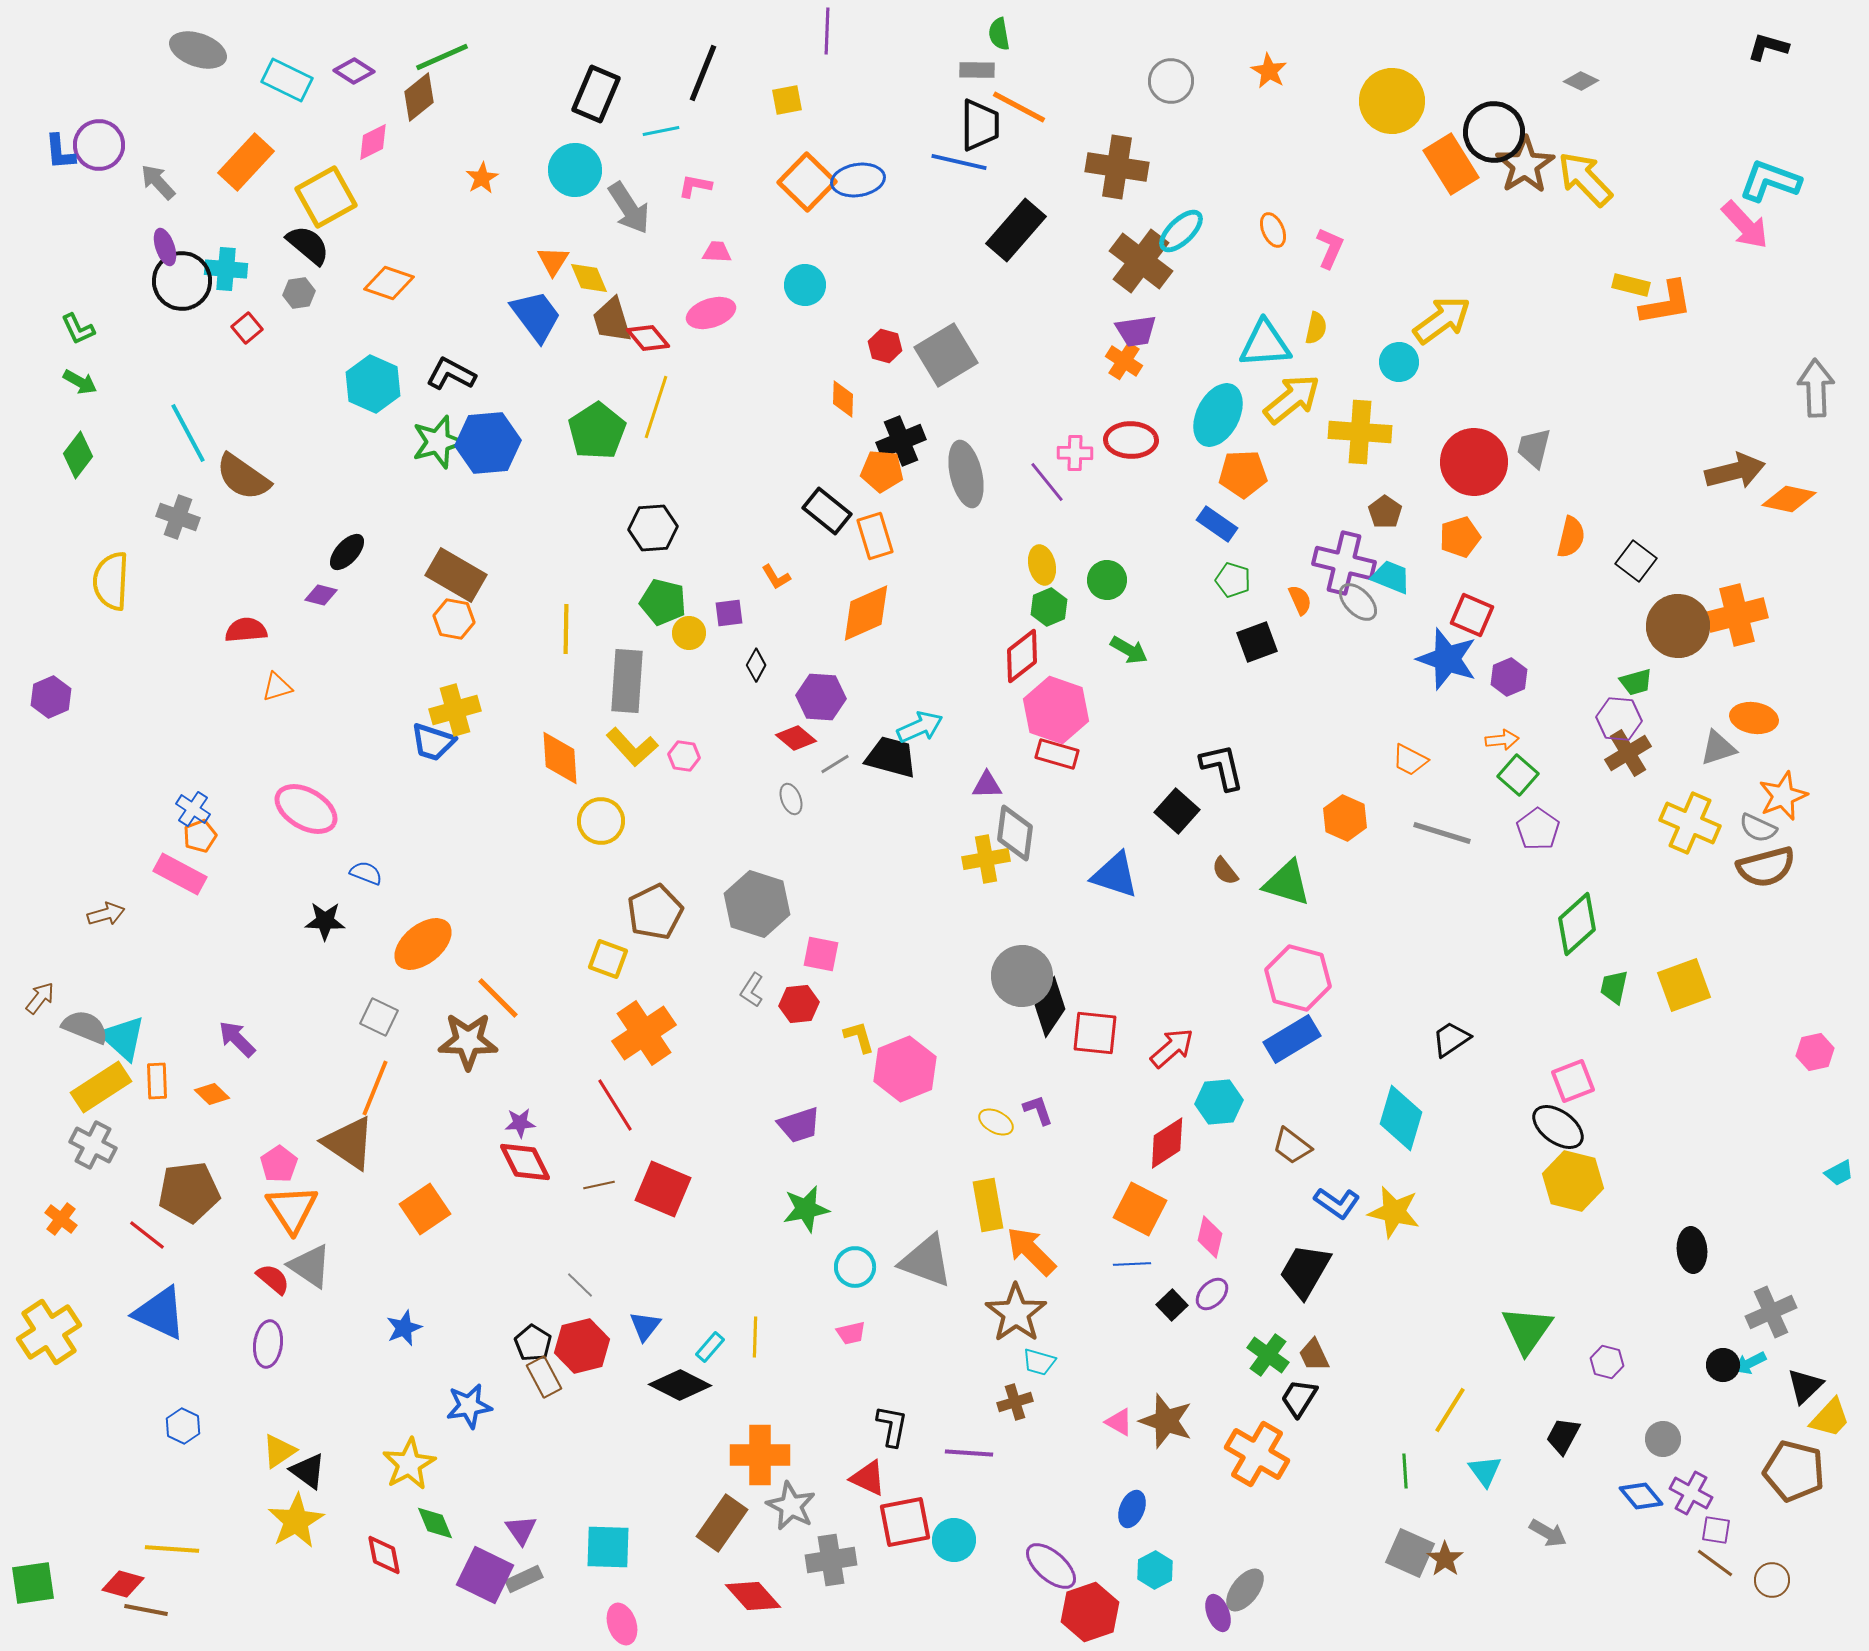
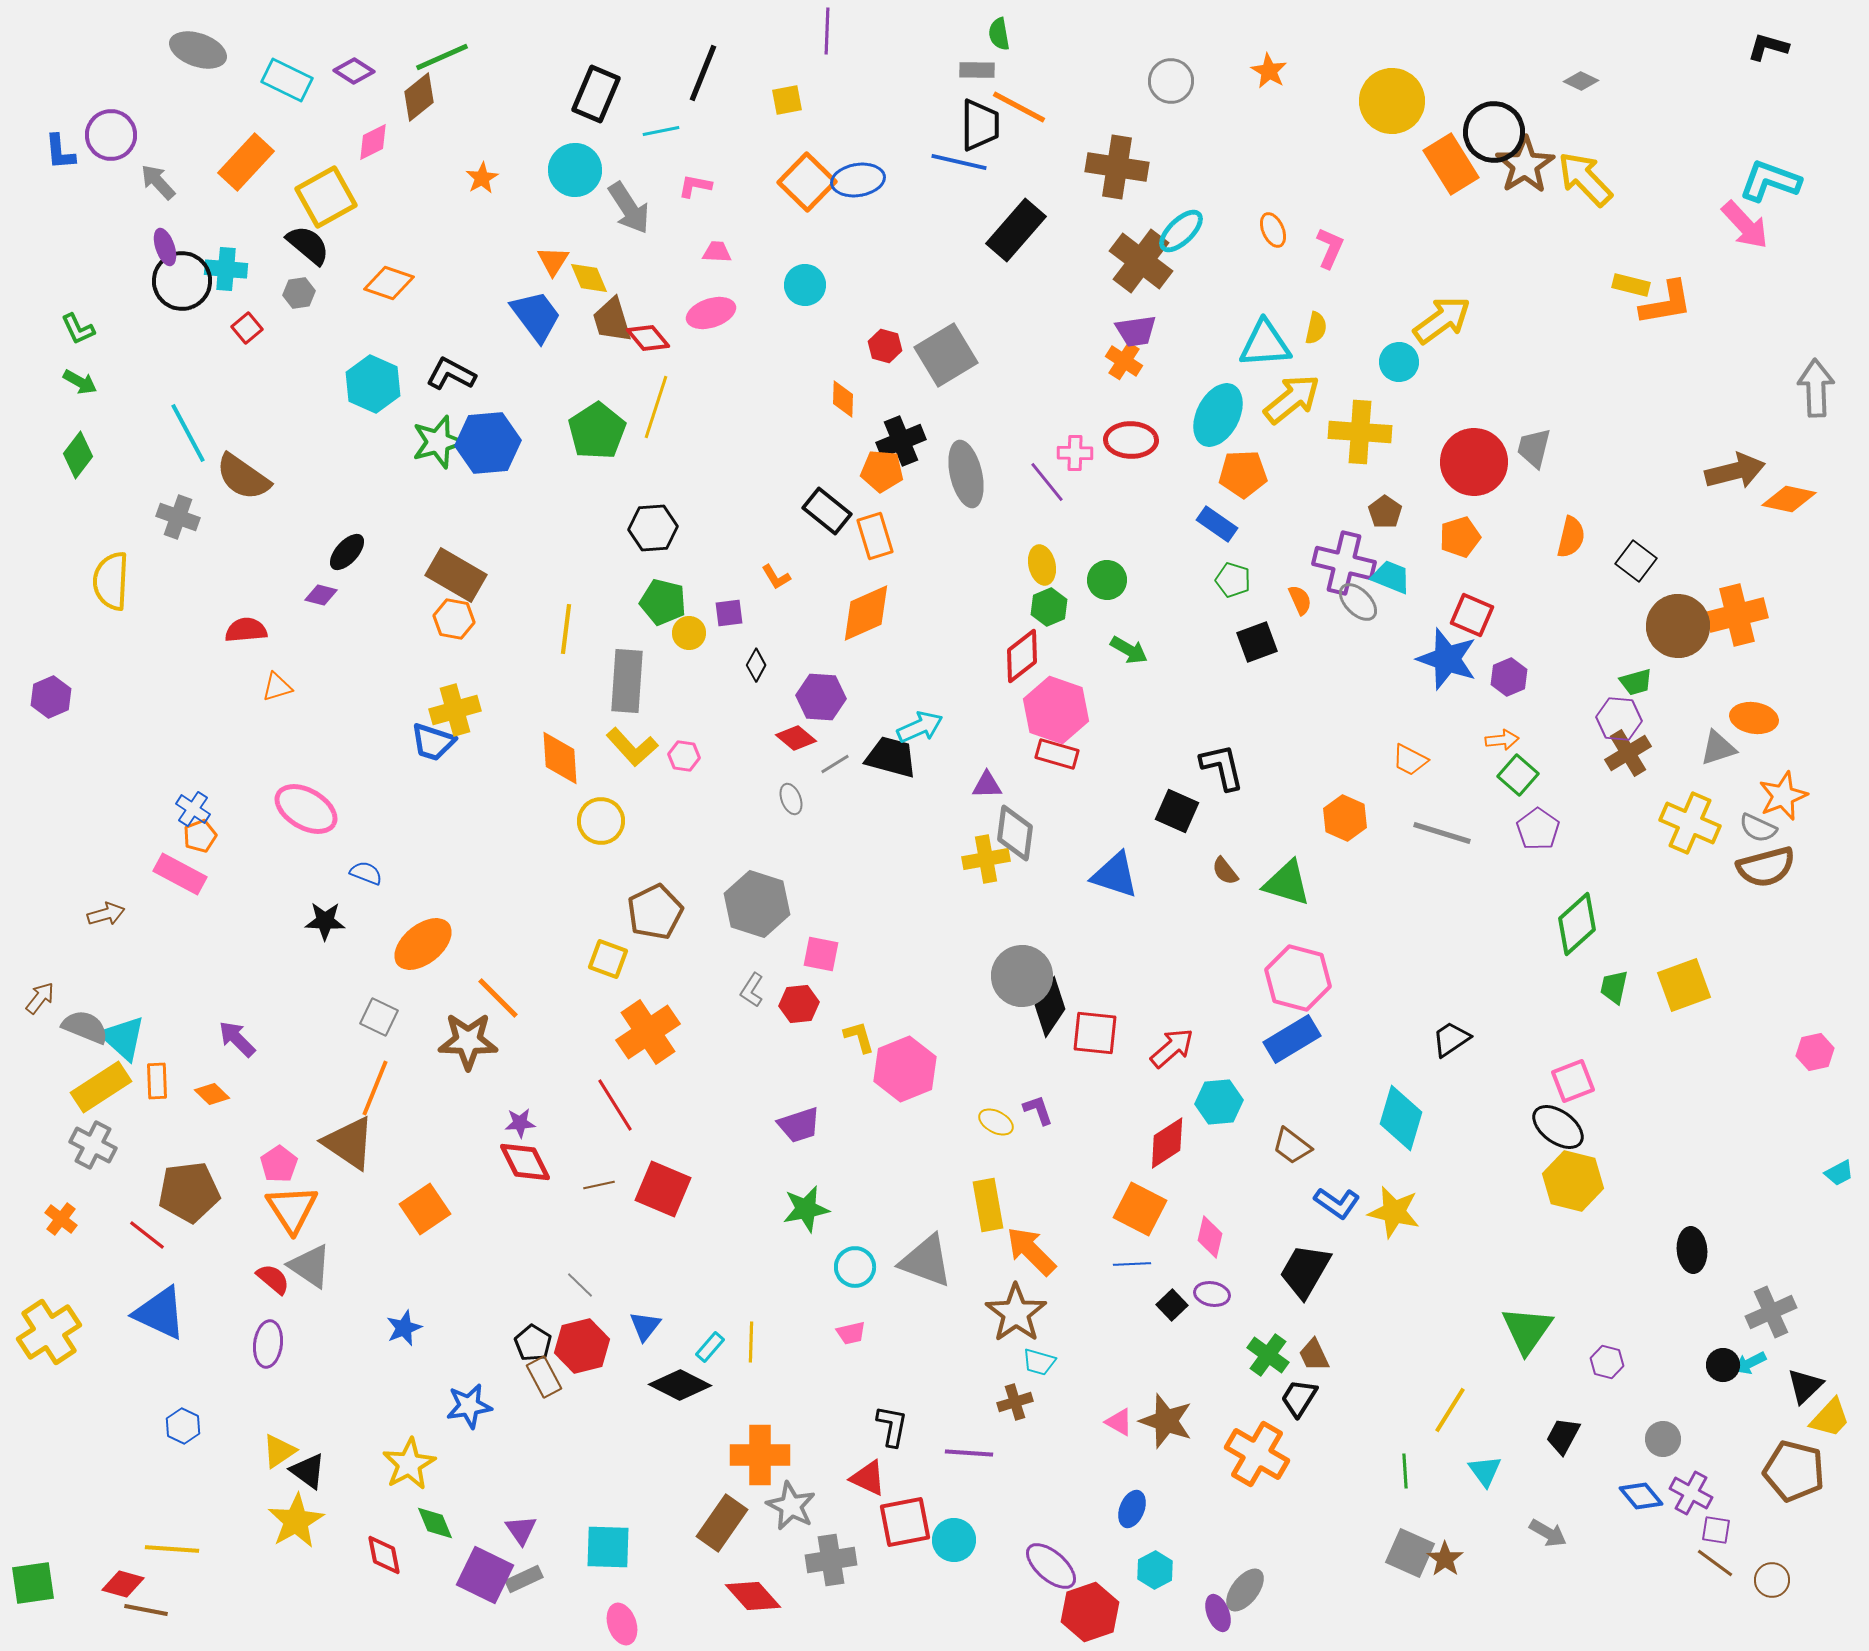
purple circle at (99, 145): moved 12 px right, 10 px up
yellow line at (566, 629): rotated 6 degrees clockwise
black square at (1177, 811): rotated 18 degrees counterclockwise
orange cross at (644, 1033): moved 4 px right, 1 px up
purple ellipse at (1212, 1294): rotated 56 degrees clockwise
yellow line at (755, 1337): moved 4 px left, 5 px down
